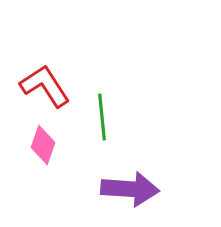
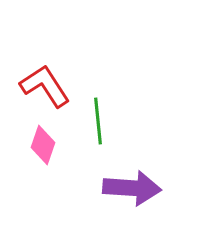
green line: moved 4 px left, 4 px down
purple arrow: moved 2 px right, 1 px up
